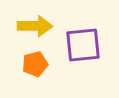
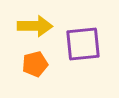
purple square: moved 1 px up
